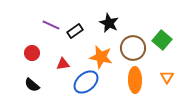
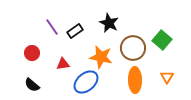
purple line: moved 1 px right, 2 px down; rotated 30 degrees clockwise
